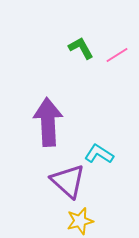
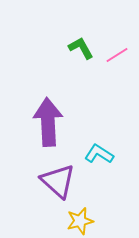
purple triangle: moved 10 px left
